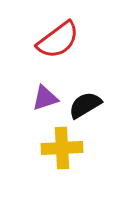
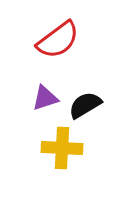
yellow cross: rotated 6 degrees clockwise
